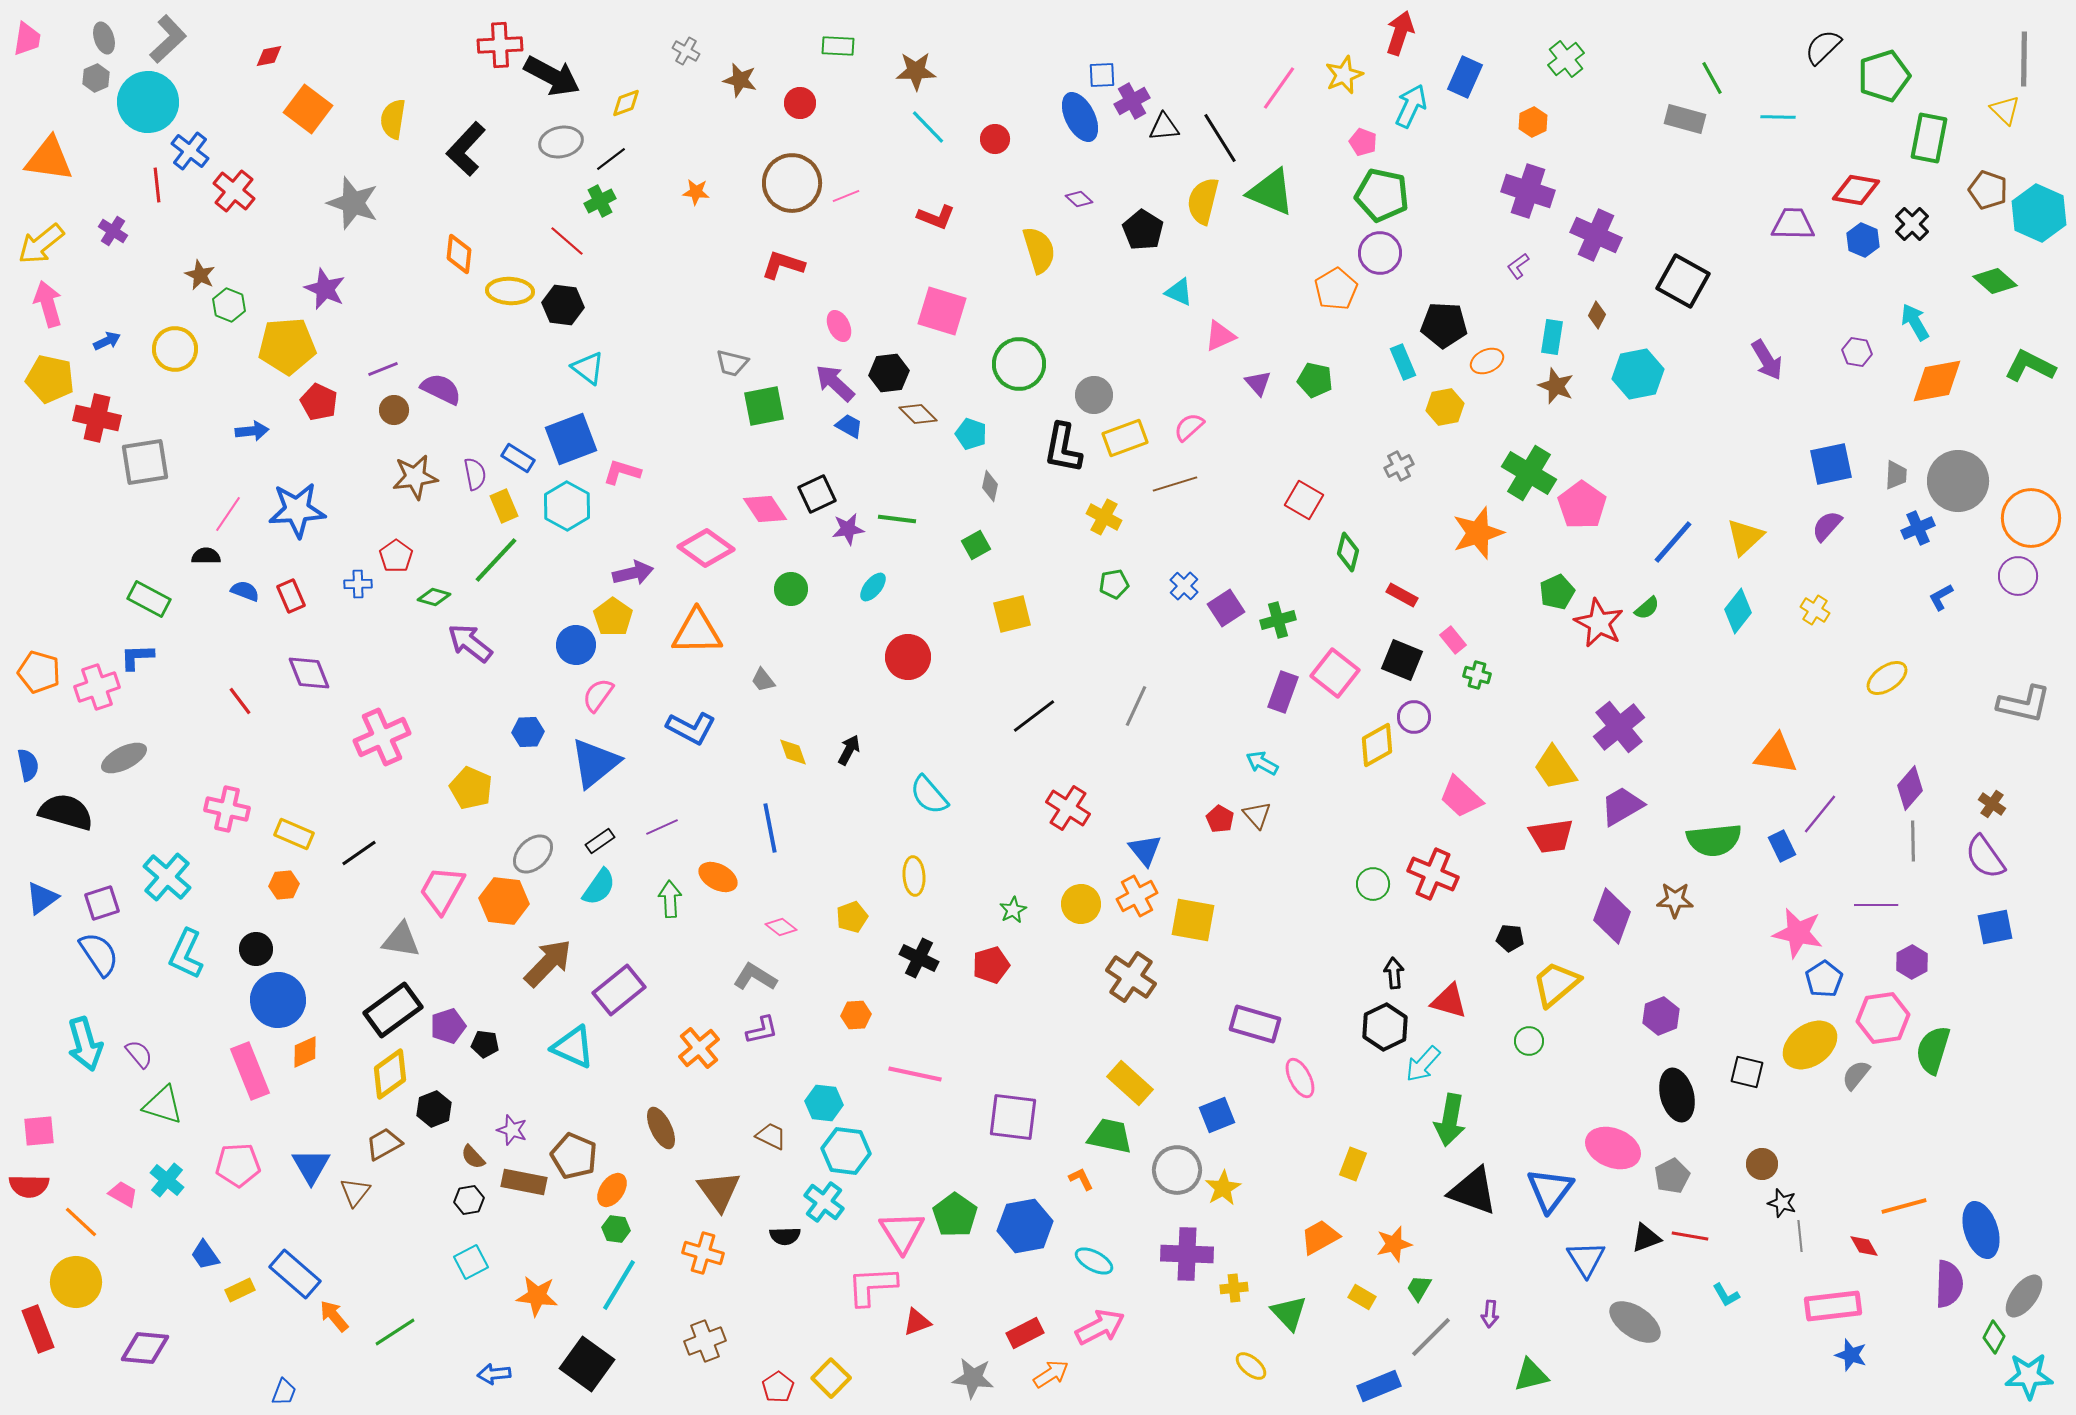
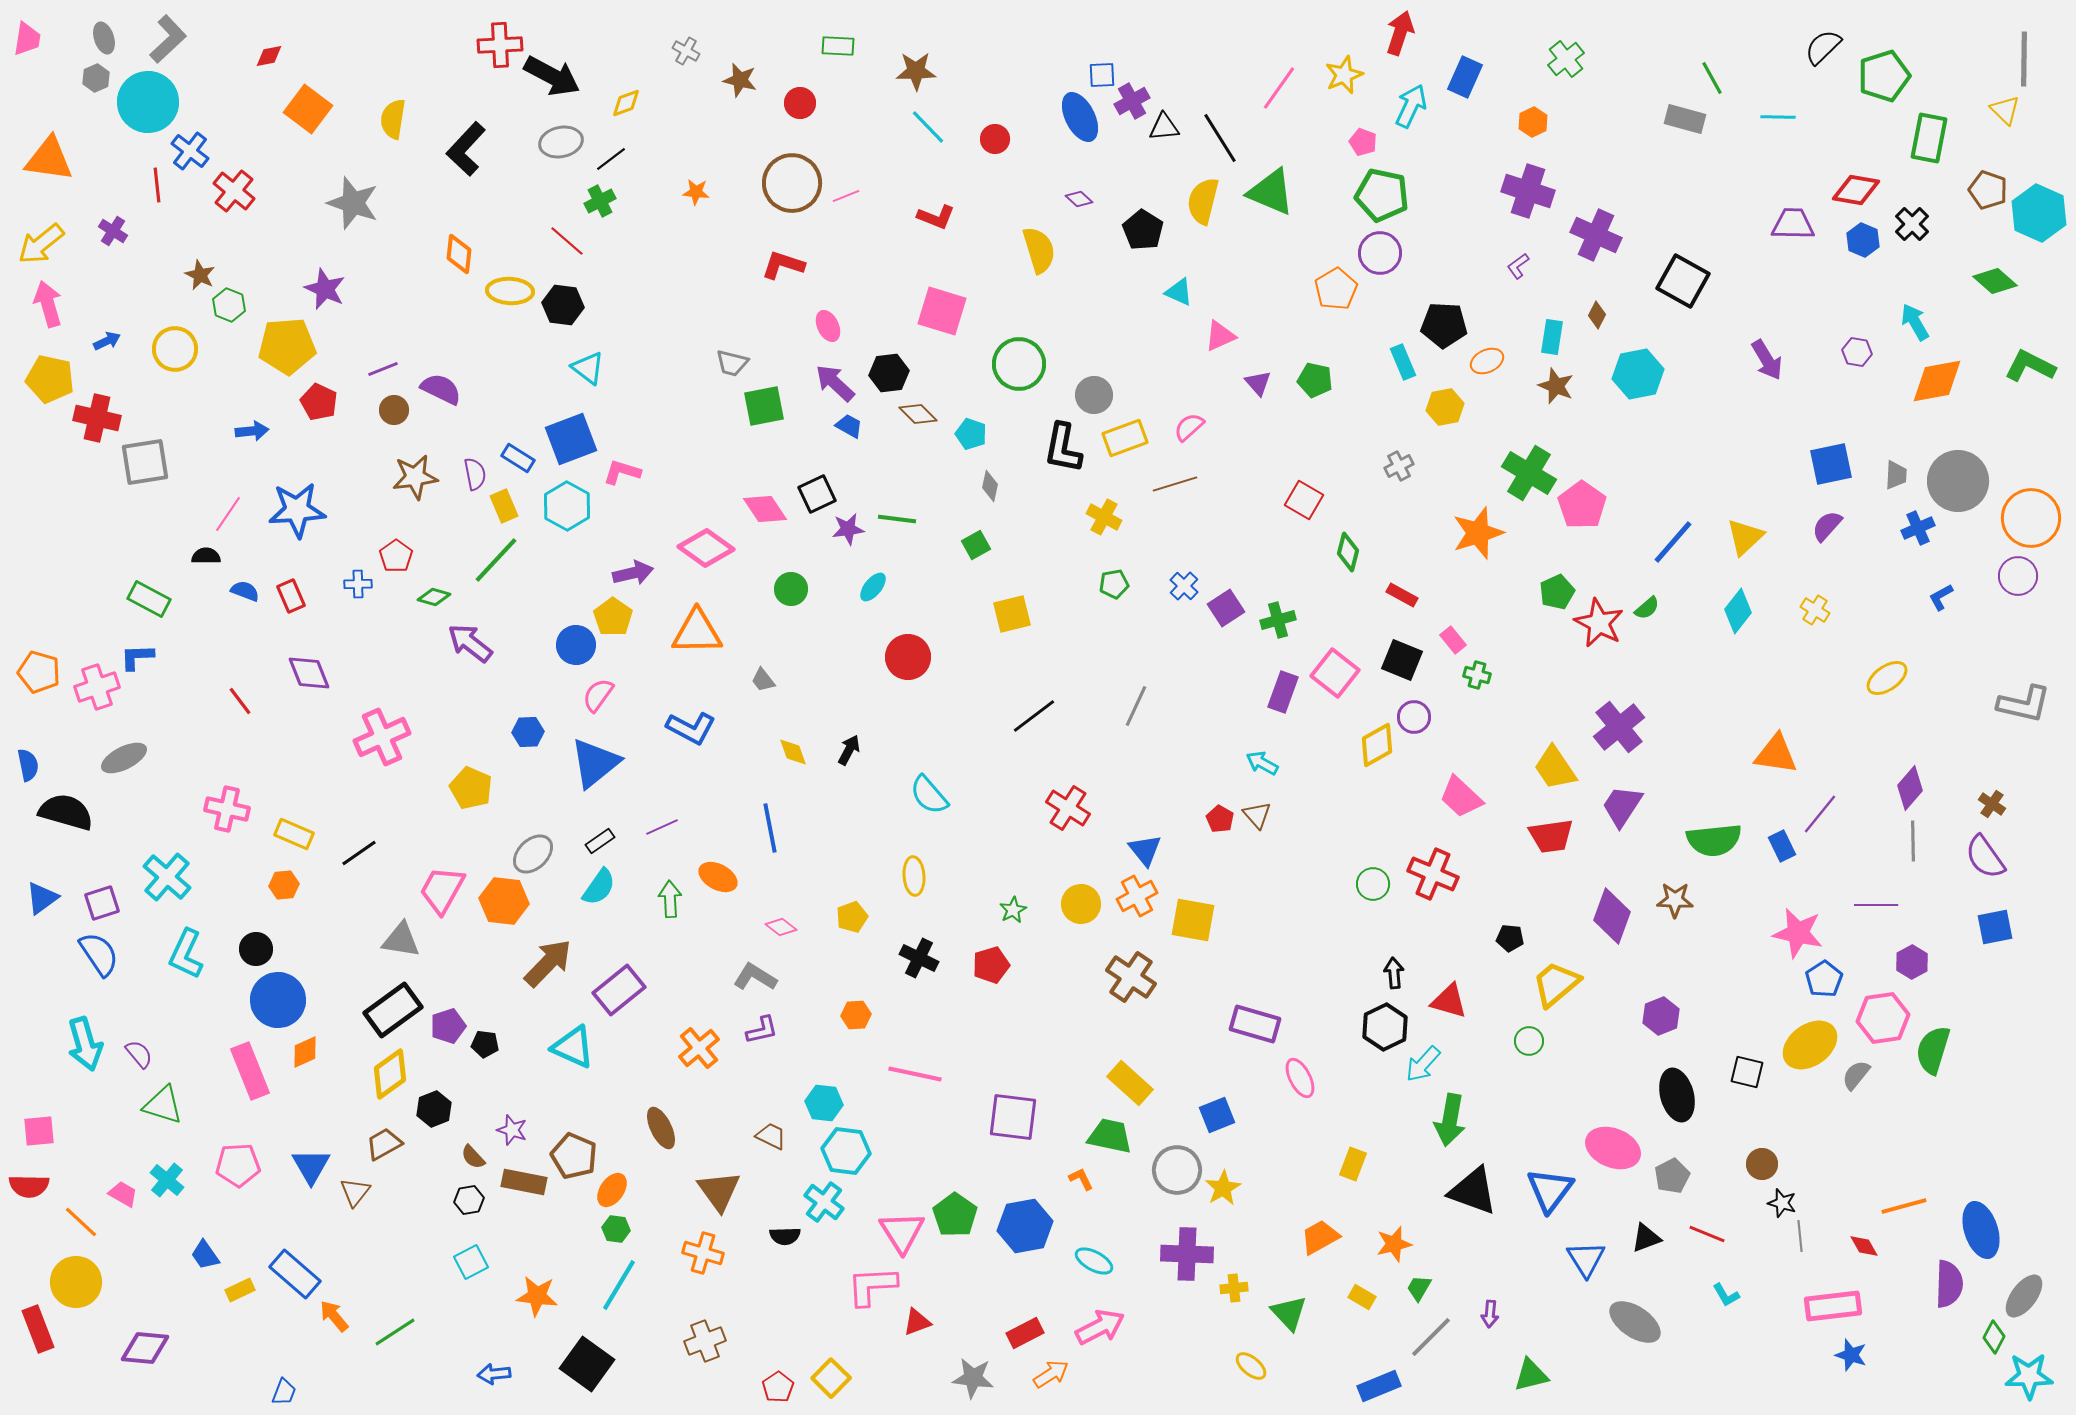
pink ellipse at (839, 326): moved 11 px left
purple trapezoid at (1622, 806): rotated 27 degrees counterclockwise
red line at (1690, 1236): moved 17 px right, 2 px up; rotated 12 degrees clockwise
